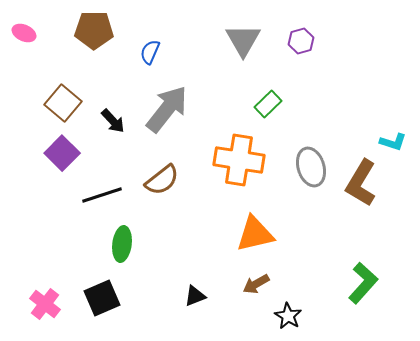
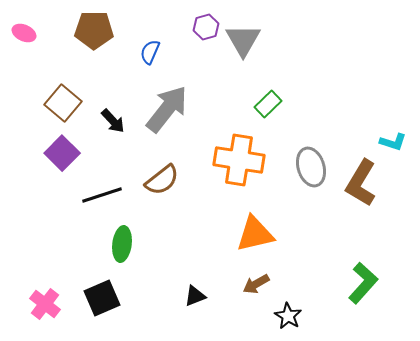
purple hexagon: moved 95 px left, 14 px up
